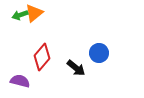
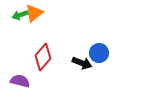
red diamond: moved 1 px right
black arrow: moved 6 px right, 5 px up; rotated 18 degrees counterclockwise
